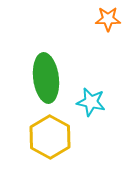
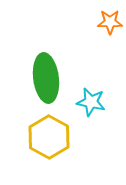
orange star: moved 2 px right, 3 px down
yellow hexagon: moved 1 px left
